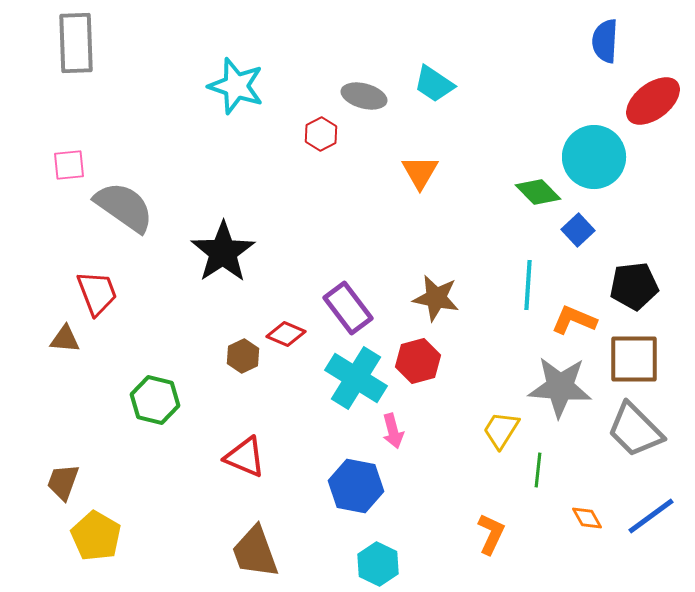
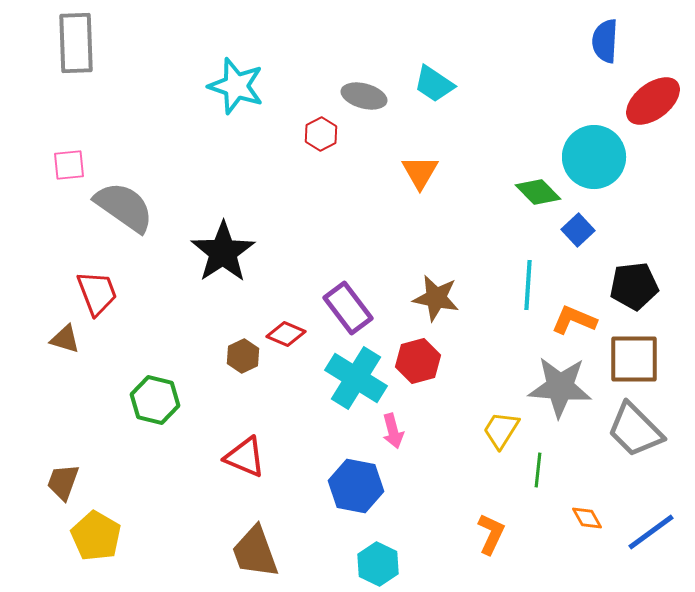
brown triangle at (65, 339): rotated 12 degrees clockwise
blue line at (651, 516): moved 16 px down
